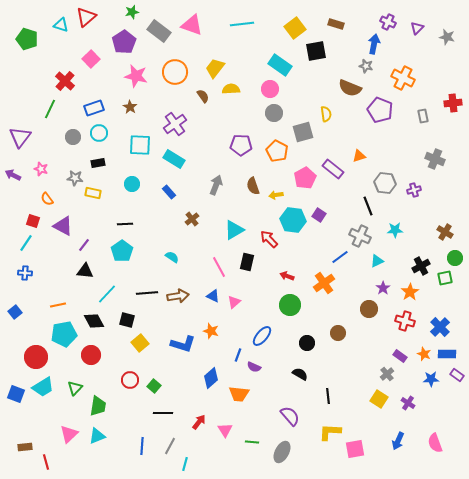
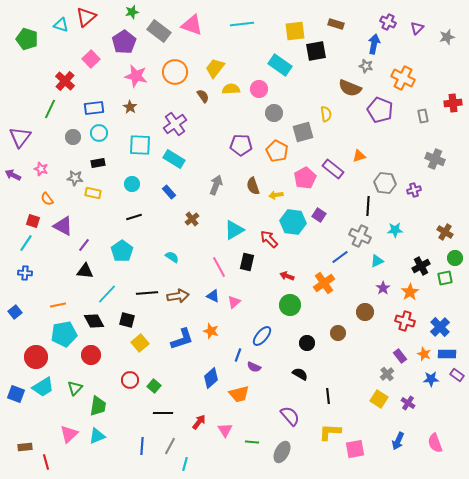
yellow square at (295, 28): moved 3 px down; rotated 30 degrees clockwise
gray star at (447, 37): rotated 28 degrees counterclockwise
pink circle at (270, 89): moved 11 px left
blue rectangle at (94, 108): rotated 12 degrees clockwise
black line at (368, 206): rotated 24 degrees clockwise
cyan hexagon at (293, 220): moved 2 px down
black line at (125, 224): moved 9 px right, 7 px up; rotated 14 degrees counterclockwise
brown circle at (369, 309): moved 4 px left, 3 px down
blue L-shape at (183, 344): moved 1 px left, 5 px up; rotated 35 degrees counterclockwise
purple rectangle at (400, 356): rotated 16 degrees clockwise
orange trapezoid at (239, 394): rotated 20 degrees counterclockwise
